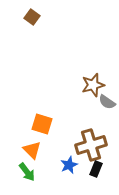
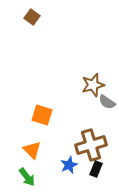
orange square: moved 9 px up
green arrow: moved 5 px down
